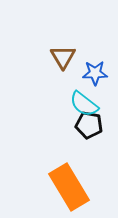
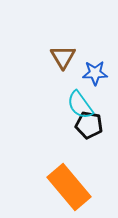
cyan semicircle: moved 4 px left, 1 px down; rotated 16 degrees clockwise
orange rectangle: rotated 9 degrees counterclockwise
